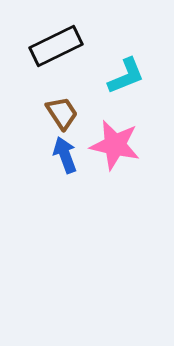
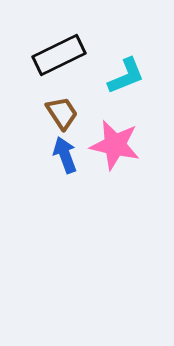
black rectangle: moved 3 px right, 9 px down
